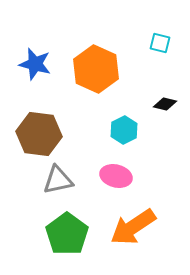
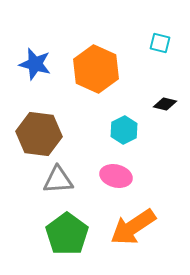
gray triangle: rotated 8 degrees clockwise
